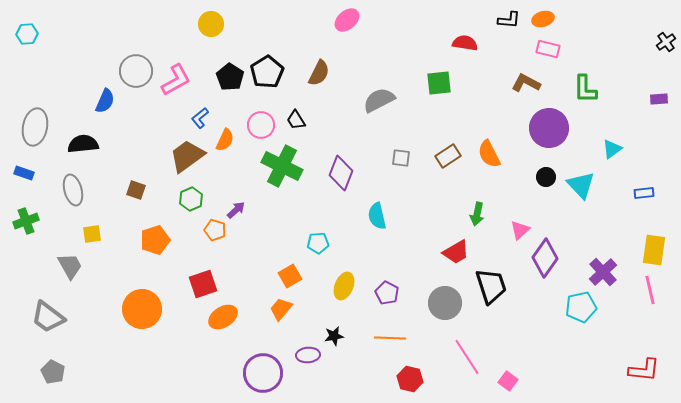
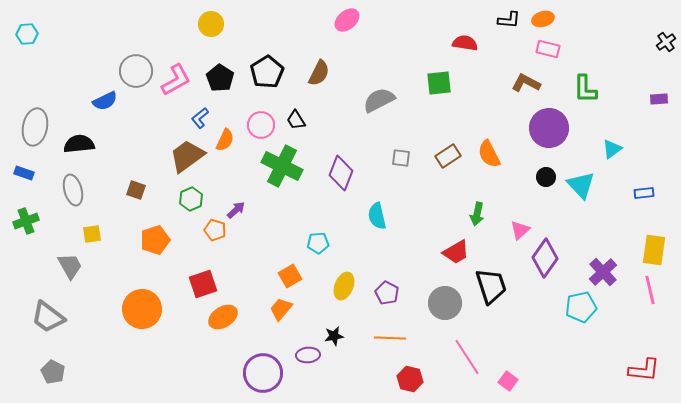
black pentagon at (230, 77): moved 10 px left, 1 px down
blue semicircle at (105, 101): rotated 40 degrees clockwise
black semicircle at (83, 144): moved 4 px left
